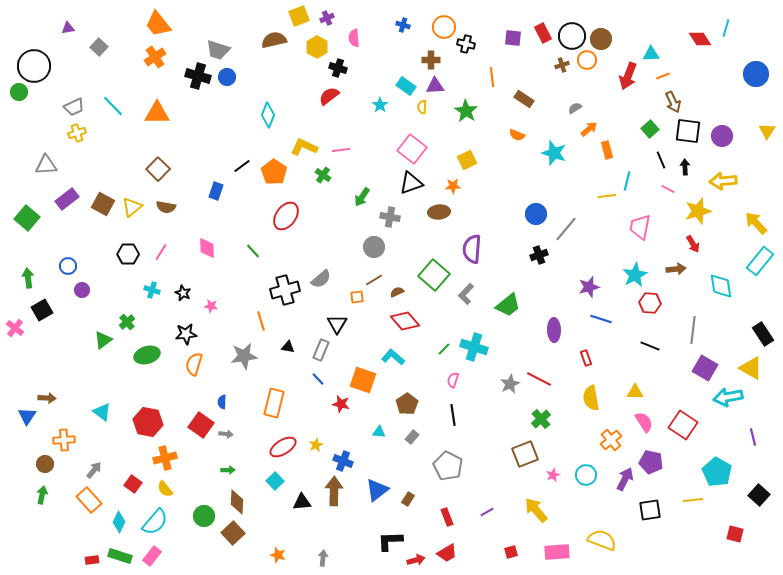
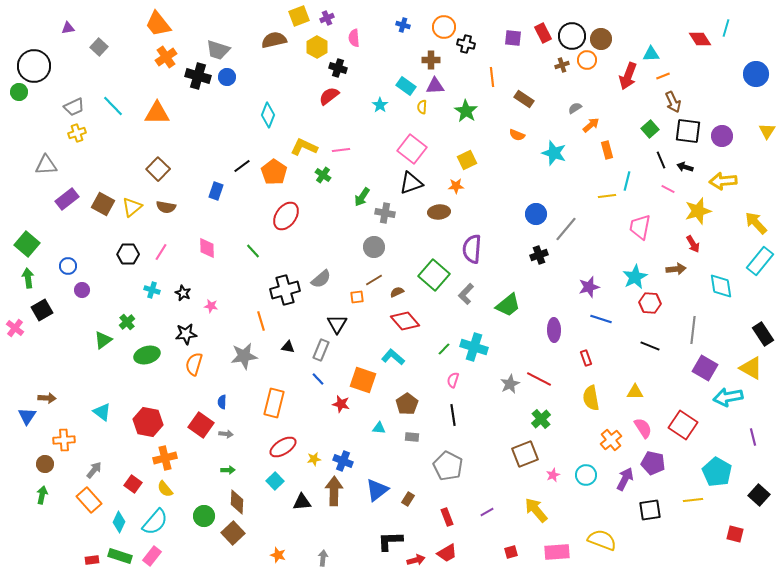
orange cross at (155, 57): moved 11 px right
orange arrow at (589, 129): moved 2 px right, 4 px up
black arrow at (685, 167): rotated 70 degrees counterclockwise
orange star at (453, 186): moved 3 px right
gray cross at (390, 217): moved 5 px left, 4 px up
green square at (27, 218): moved 26 px down
cyan star at (635, 275): moved 2 px down
pink semicircle at (644, 422): moved 1 px left, 6 px down
cyan triangle at (379, 432): moved 4 px up
gray rectangle at (412, 437): rotated 56 degrees clockwise
yellow star at (316, 445): moved 2 px left, 14 px down; rotated 16 degrees clockwise
purple pentagon at (651, 462): moved 2 px right, 1 px down
